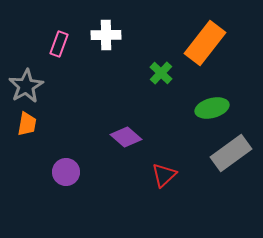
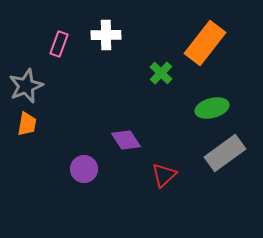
gray star: rotated 8 degrees clockwise
purple diamond: moved 3 px down; rotated 16 degrees clockwise
gray rectangle: moved 6 px left
purple circle: moved 18 px right, 3 px up
